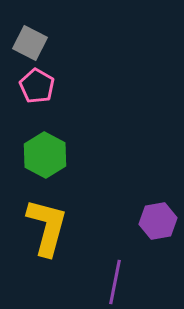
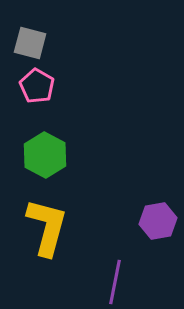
gray square: rotated 12 degrees counterclockwise
